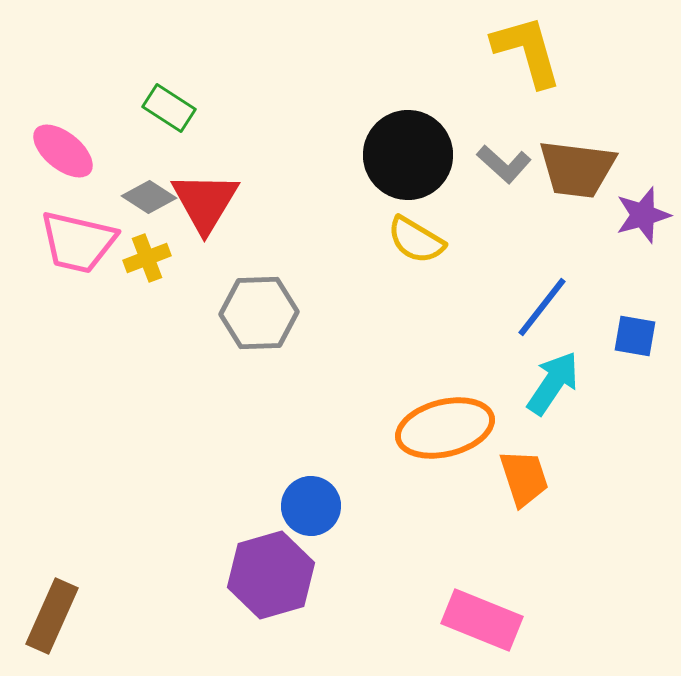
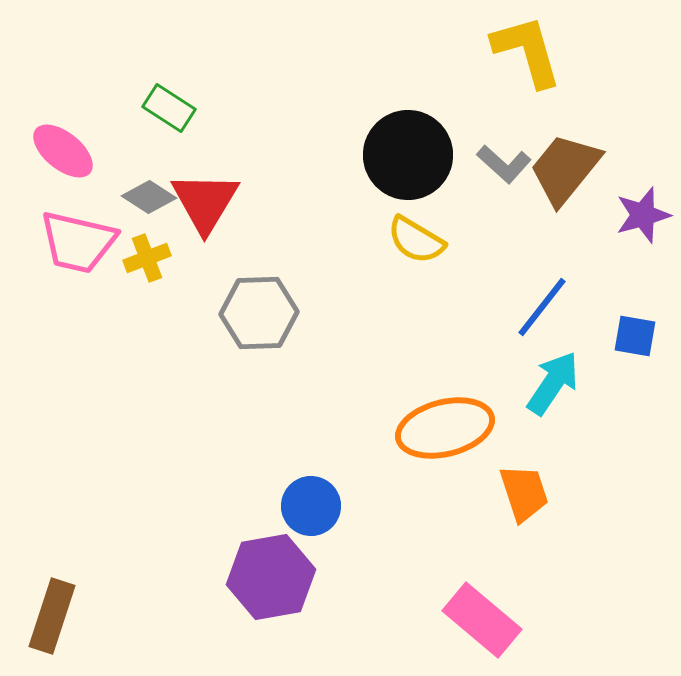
brown trapezoid: moved 12 px left; rotated 122 degrees clockwise
orange trapezoid: moved 15 px down
purple hexagon: moved 2 px down; rotated 6 degrees clockwise
brown rectangle: rotated 6 degrees counterclockwise
pink rectangle: rotated 18 degrees clockwise
